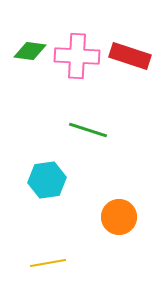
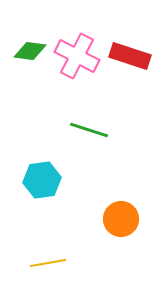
pink cross: rotated 24 degrees clockwise
green line: moved 1 px right
cyan hexagon: moved 5 px left
orange circle: moved 2 px right, 2 px down
